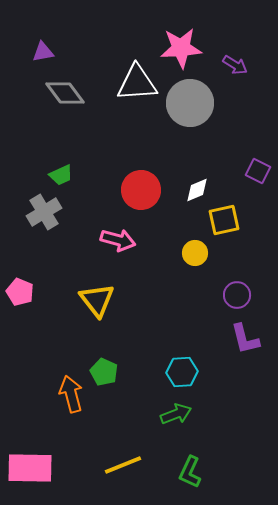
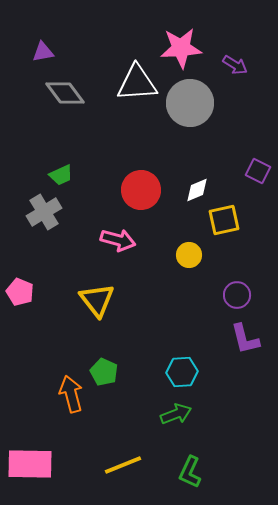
yellow circle: moved 6 px left, 2 px down
pink rectangle: moved 4 px up
